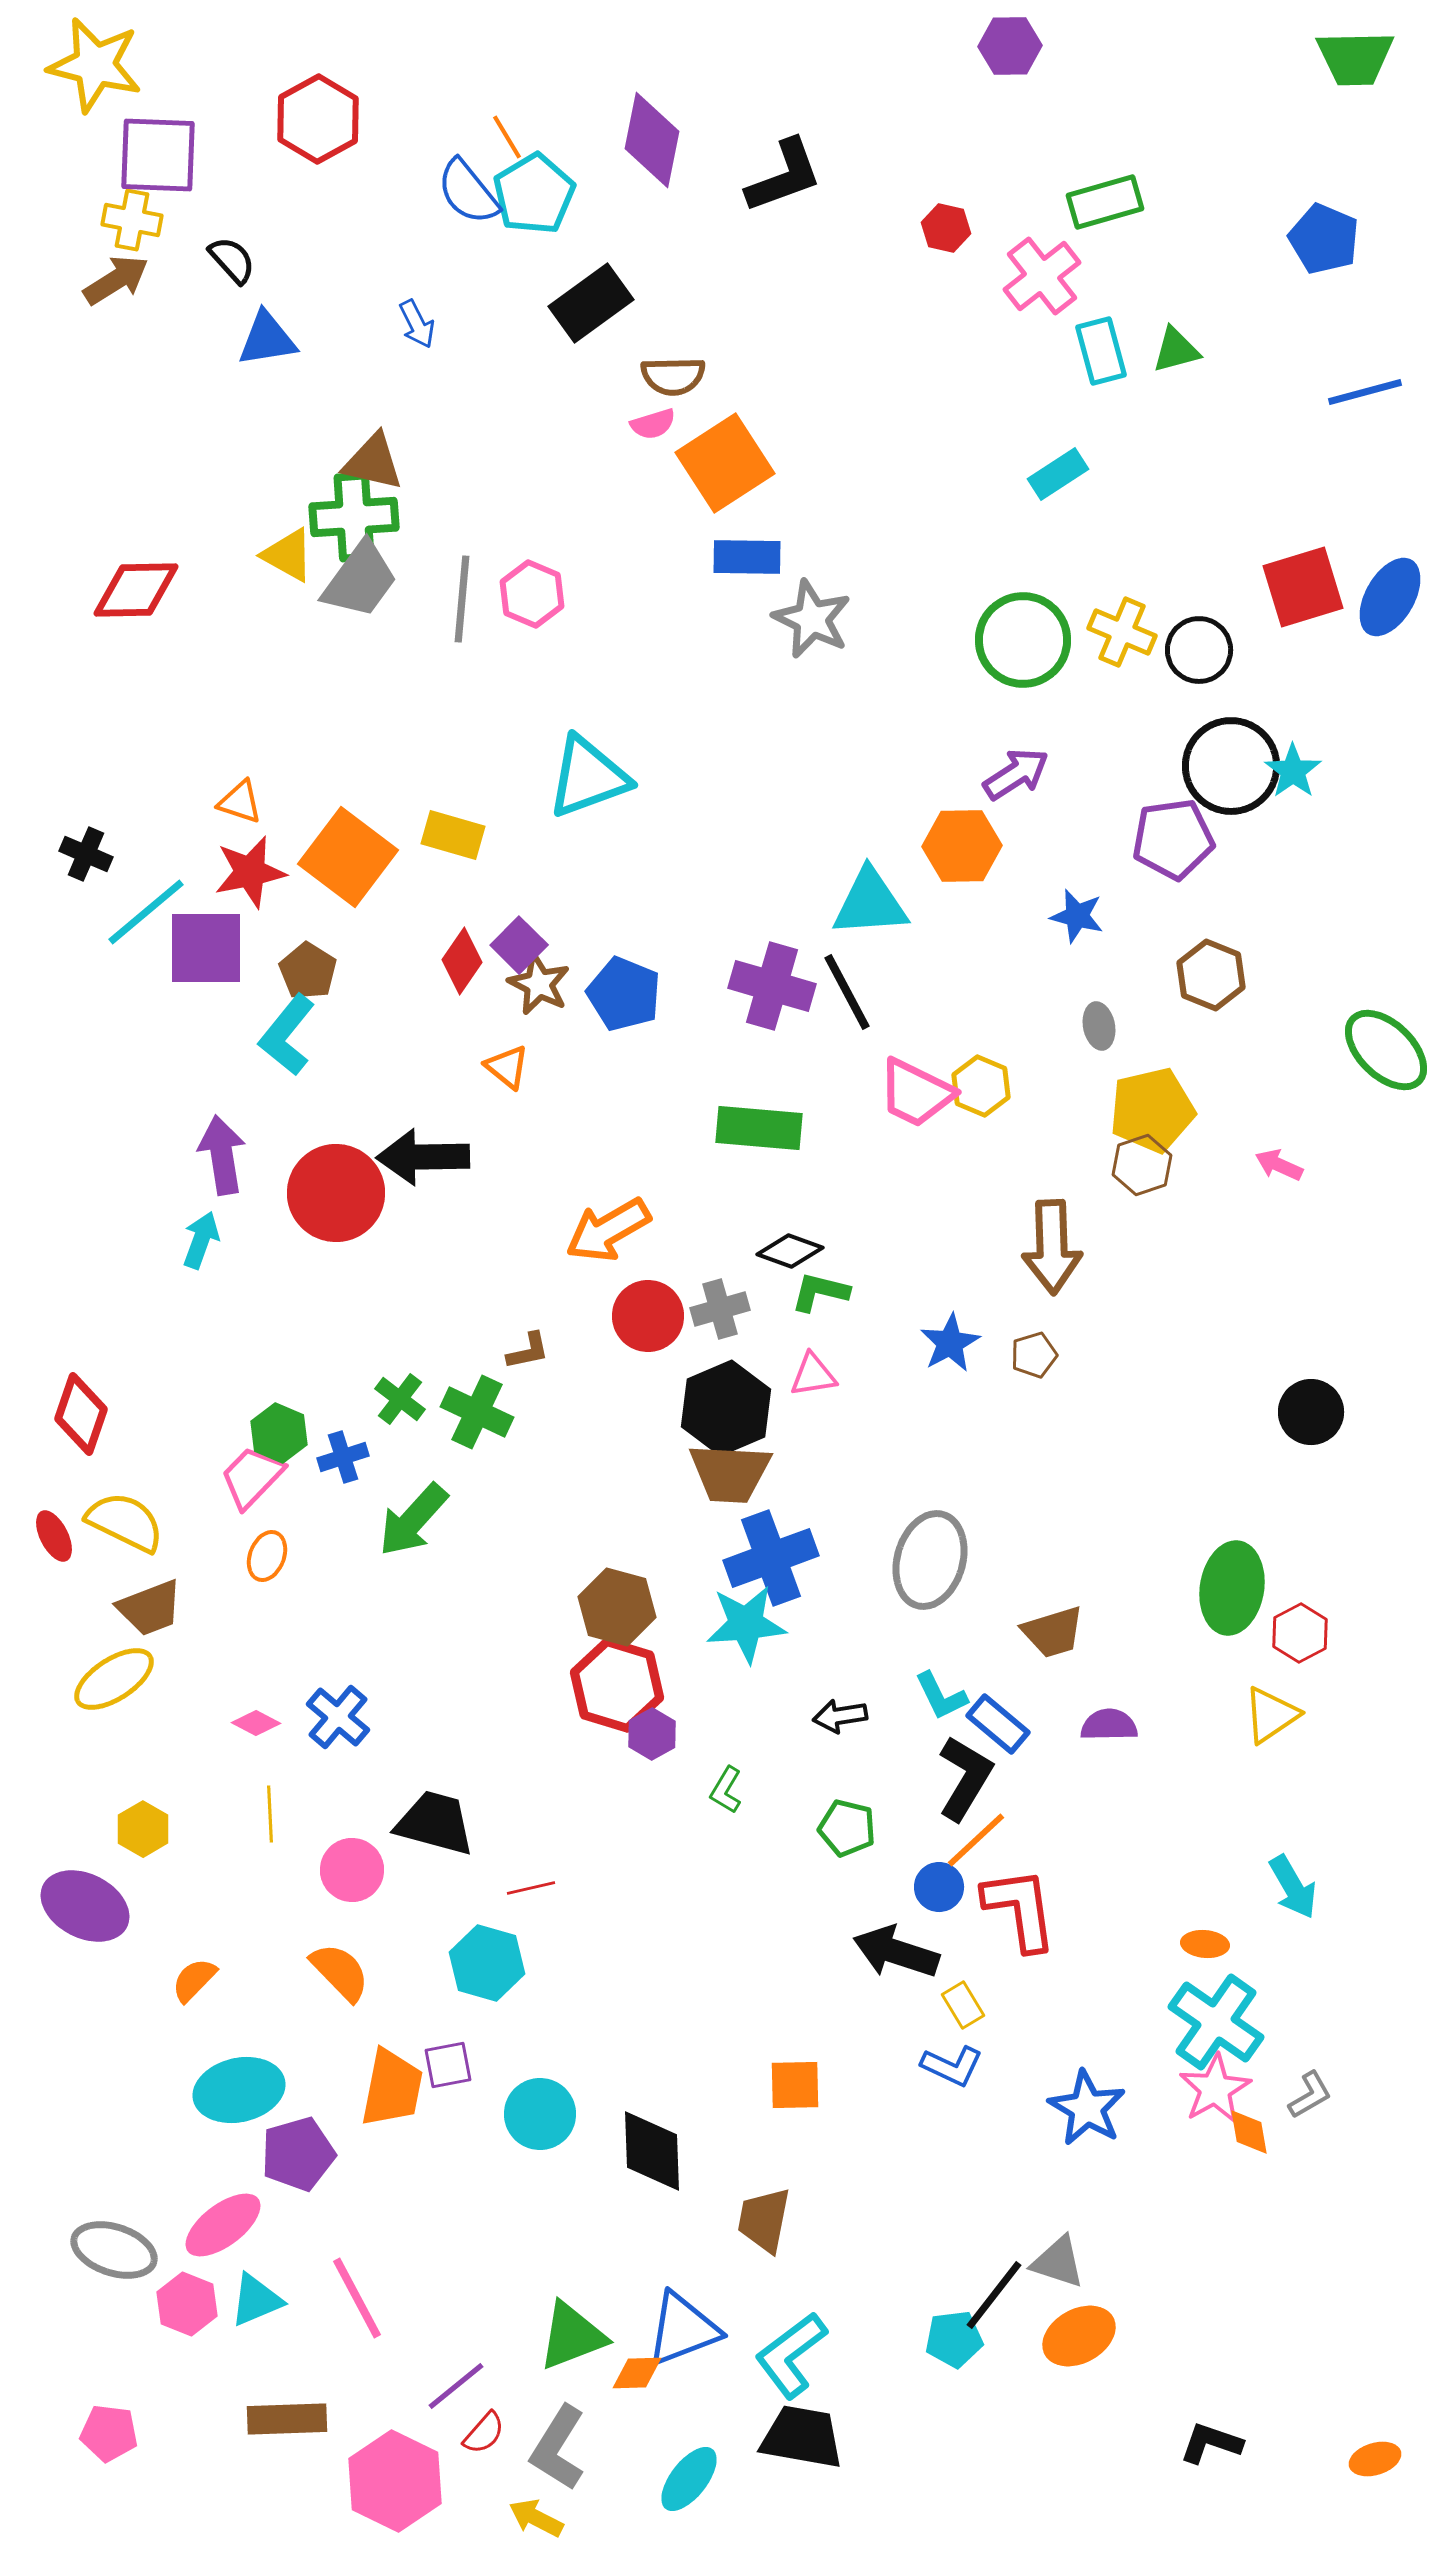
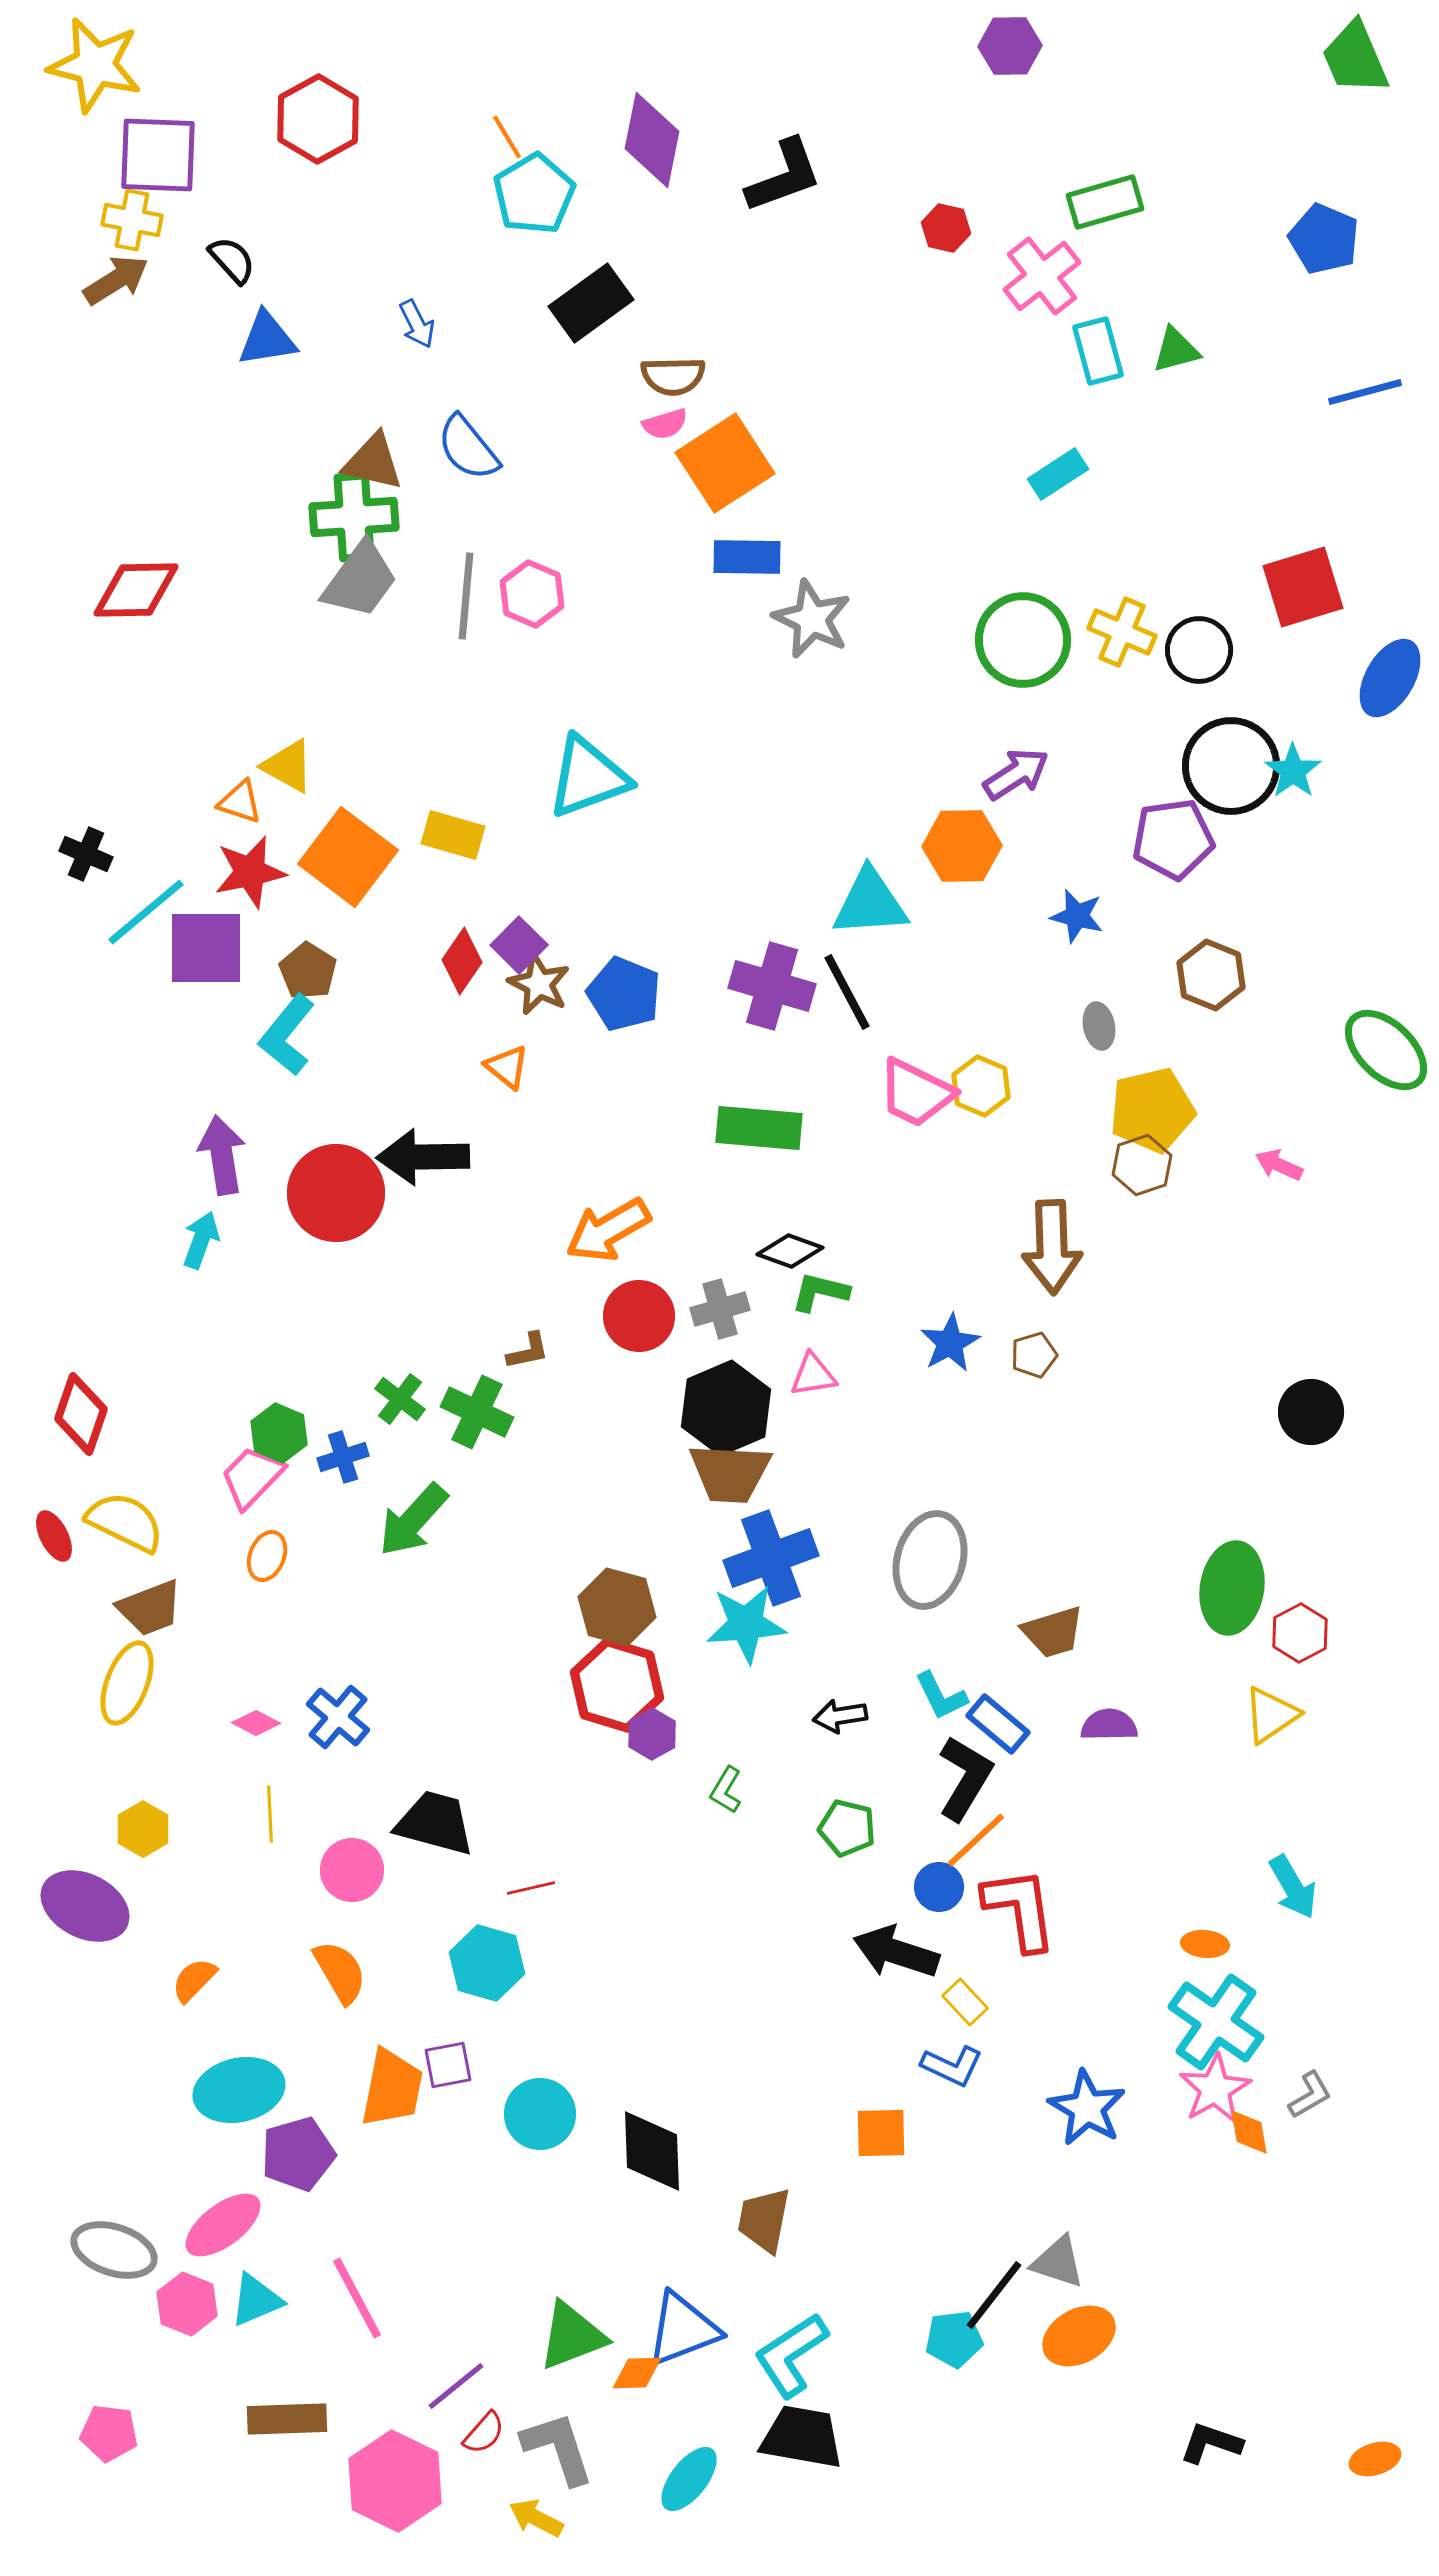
green trapezoid at (1355, 58): rotated 68 degrees clockwise
blue semicircle at (468, 192): moved 256 px down
cyan rectangle at (1101, 351): moved 3 px left
pink semicircle at (653, 424): moved 12 px right
yellow triangle at (288, 555): moved 211 px down
blue ellipse at (1390, 597): moved 81 px down
gray line at (462, 599): moved 4 px right, 3 px up
red circle at (648, 1316): moved 9 px left
yellow ellipse at (114, 1679): moved 13 px right, 4 px down; rotated 36 degrees counterclockwise
orange semicircle at (340, 1972): rotated 14 degrees clockwise
yellow rectangle at (963, 2005): moved 2 px right, 3 px up; rotated 12 degrees counterclockwise
orange square at (795, 2085): moved 86 px right, 48 px down
cyan L-shape at (791, 2355): rotated 4 degrees clockwise
gray L-shape at (558, 2448): rotated 130 degrees clockwise
